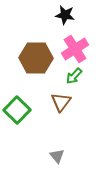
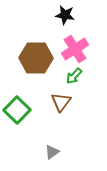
gray triangle: moved 5 px left, 4 px up; rotated 35 degrees clockwise
